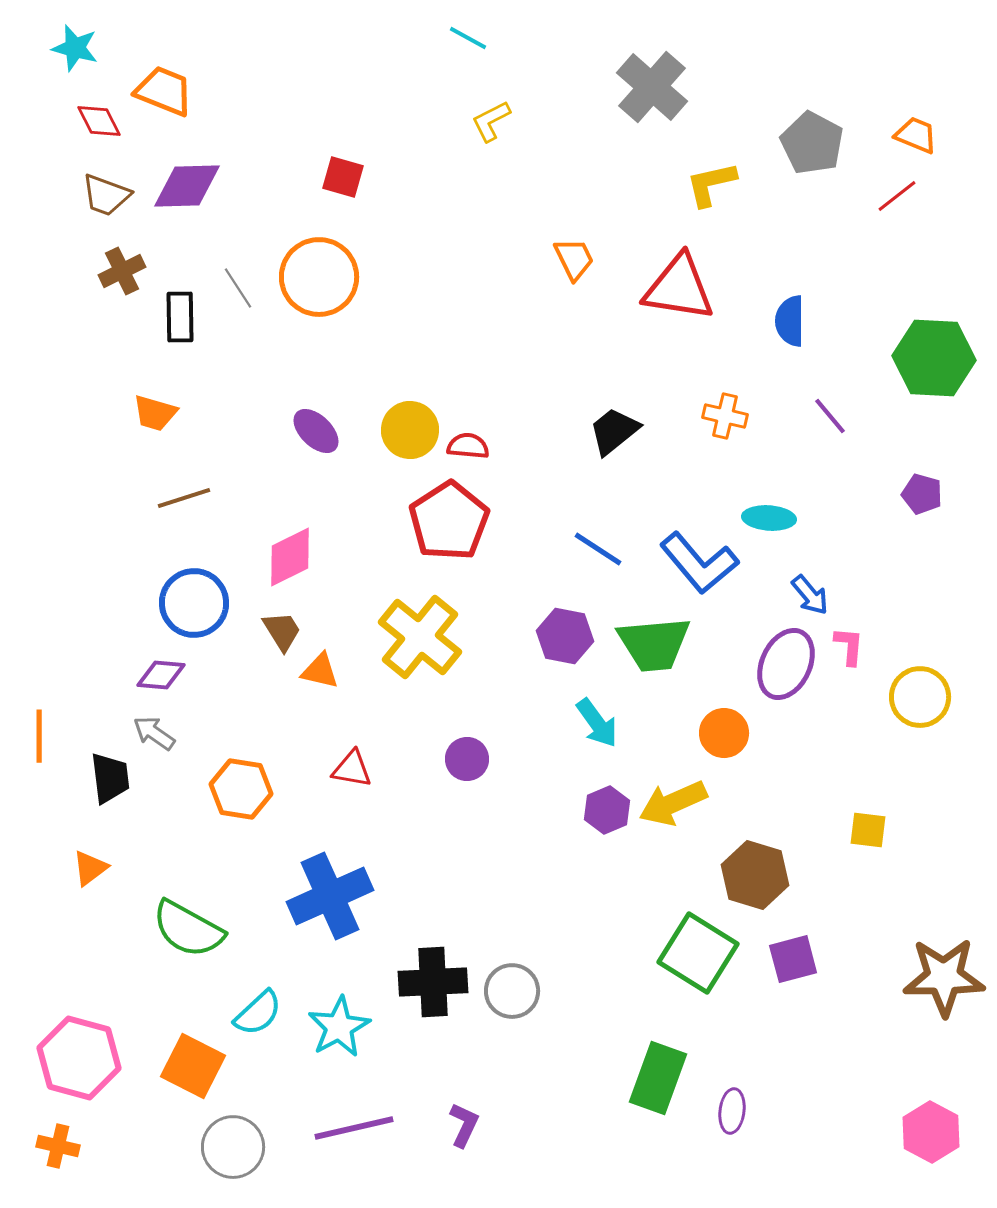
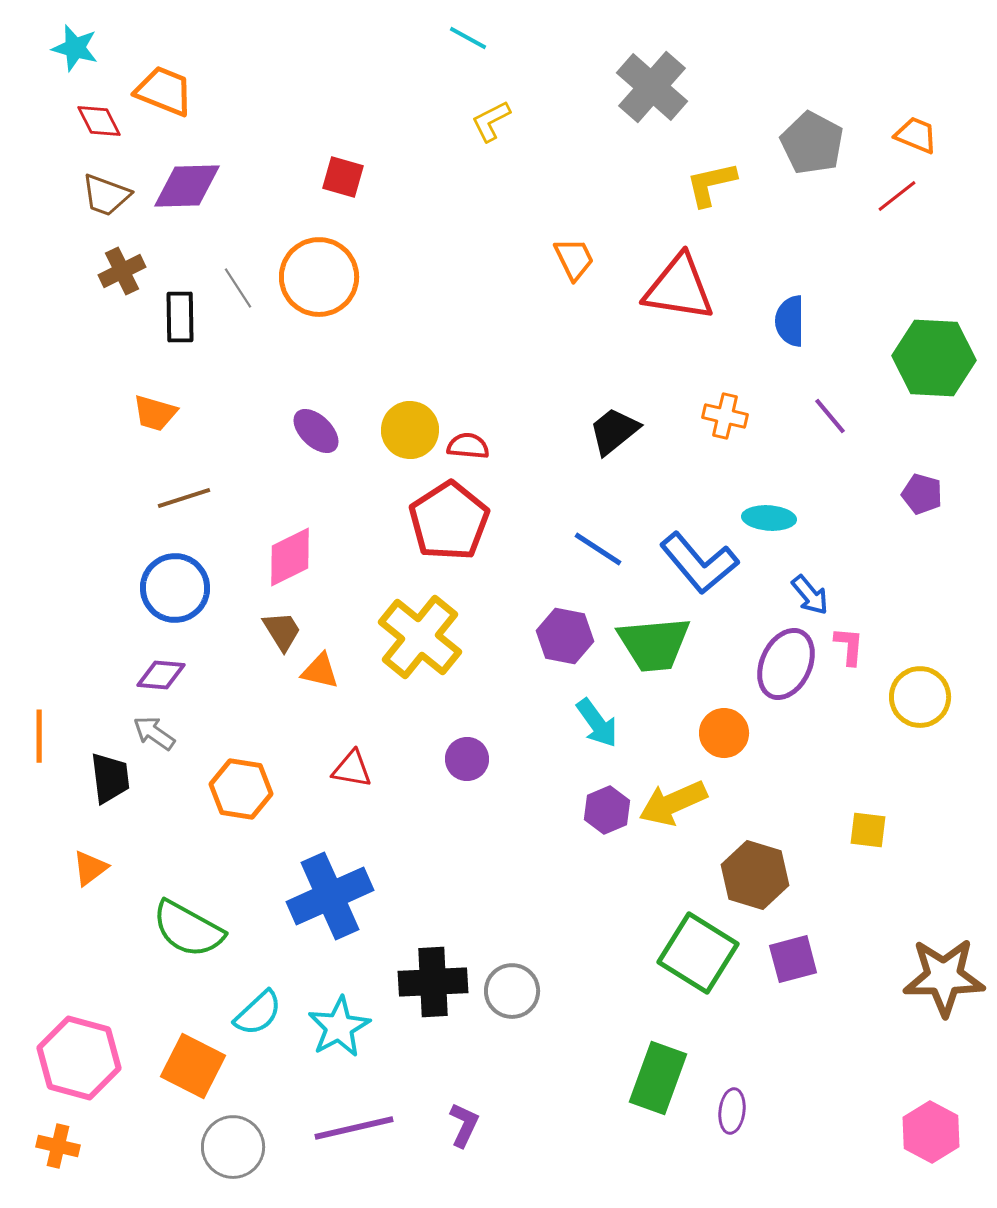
blue circle at (194, 603): moved 19 px left, 15 px up
